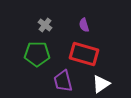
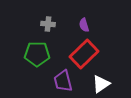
gray cross: moved 3 px right, 1 px up; rotated 32 degrees counterclockwise
red rectangle: rotated 60 degrees counterclockwise
